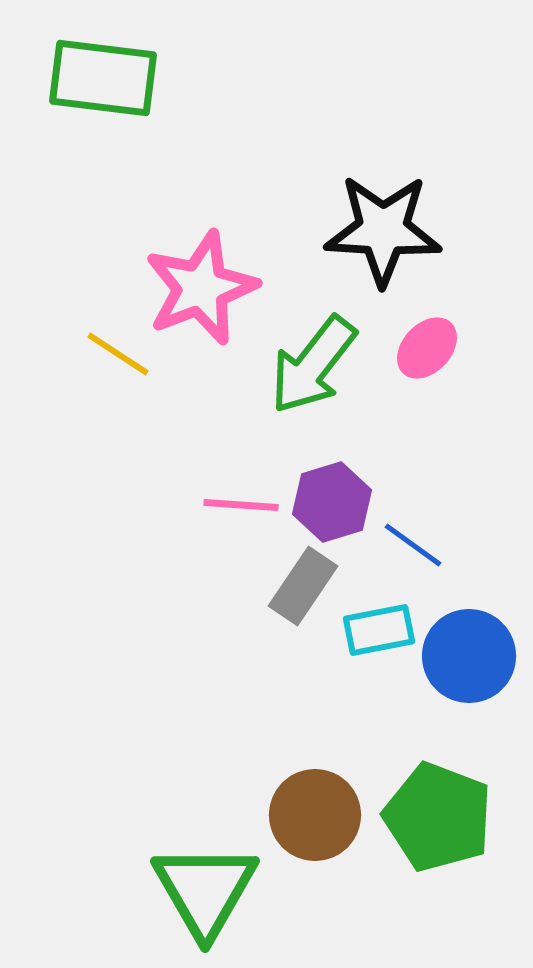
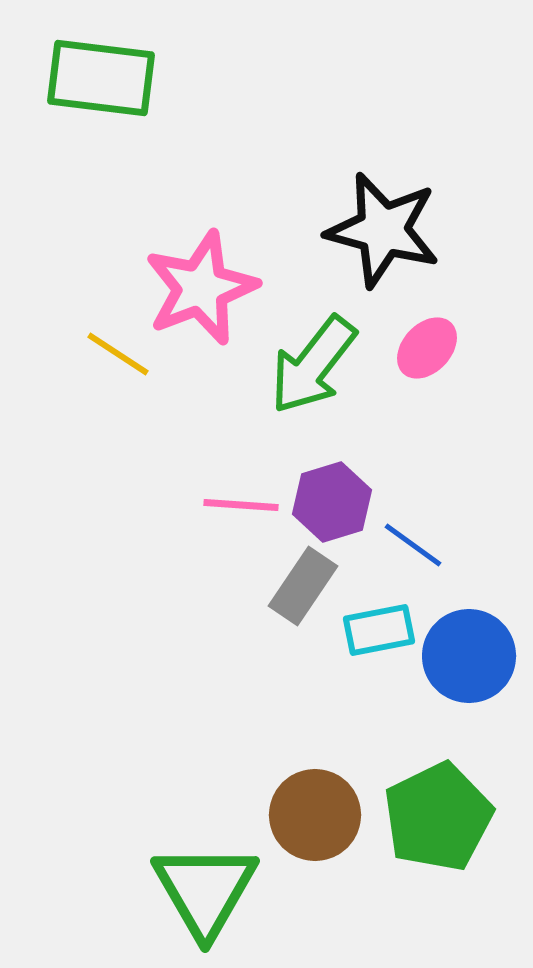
green rectangle: moved 2 px left
black star: rotated 12 degrees clockwise
green pentagon: rotated 25 degrees clockwise
